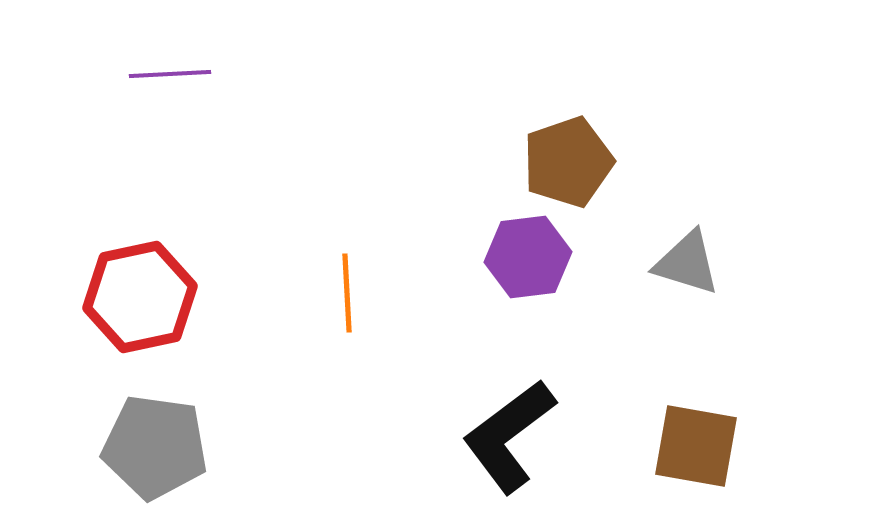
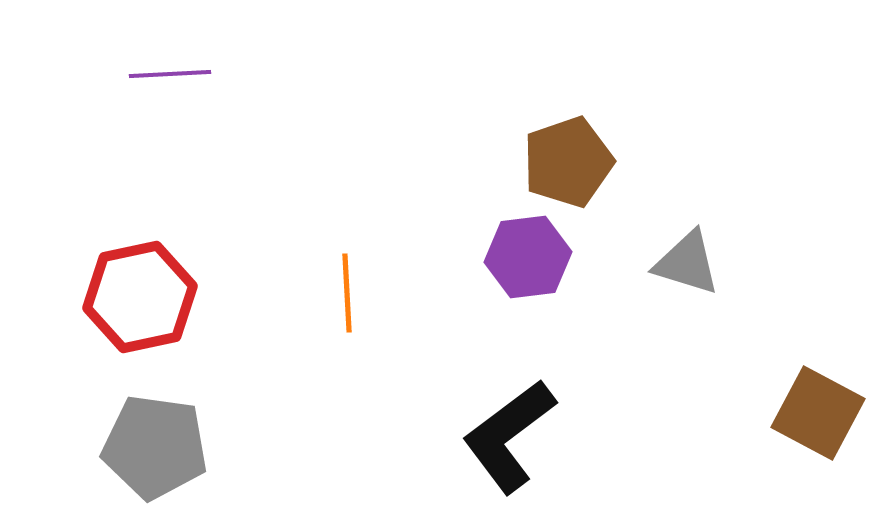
brown square: moved 122 px right, 33 px up; rotated 18 degrees clockwise
